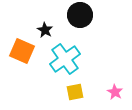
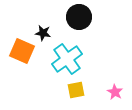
black circle: moved 1 px left, 2 px down
black star: moved 2 px left, 3 px down; rotated 21 degrees counterclockwise
cyan cross: moved 2 px right
yellow square: moved 1 px right, 2 px up
